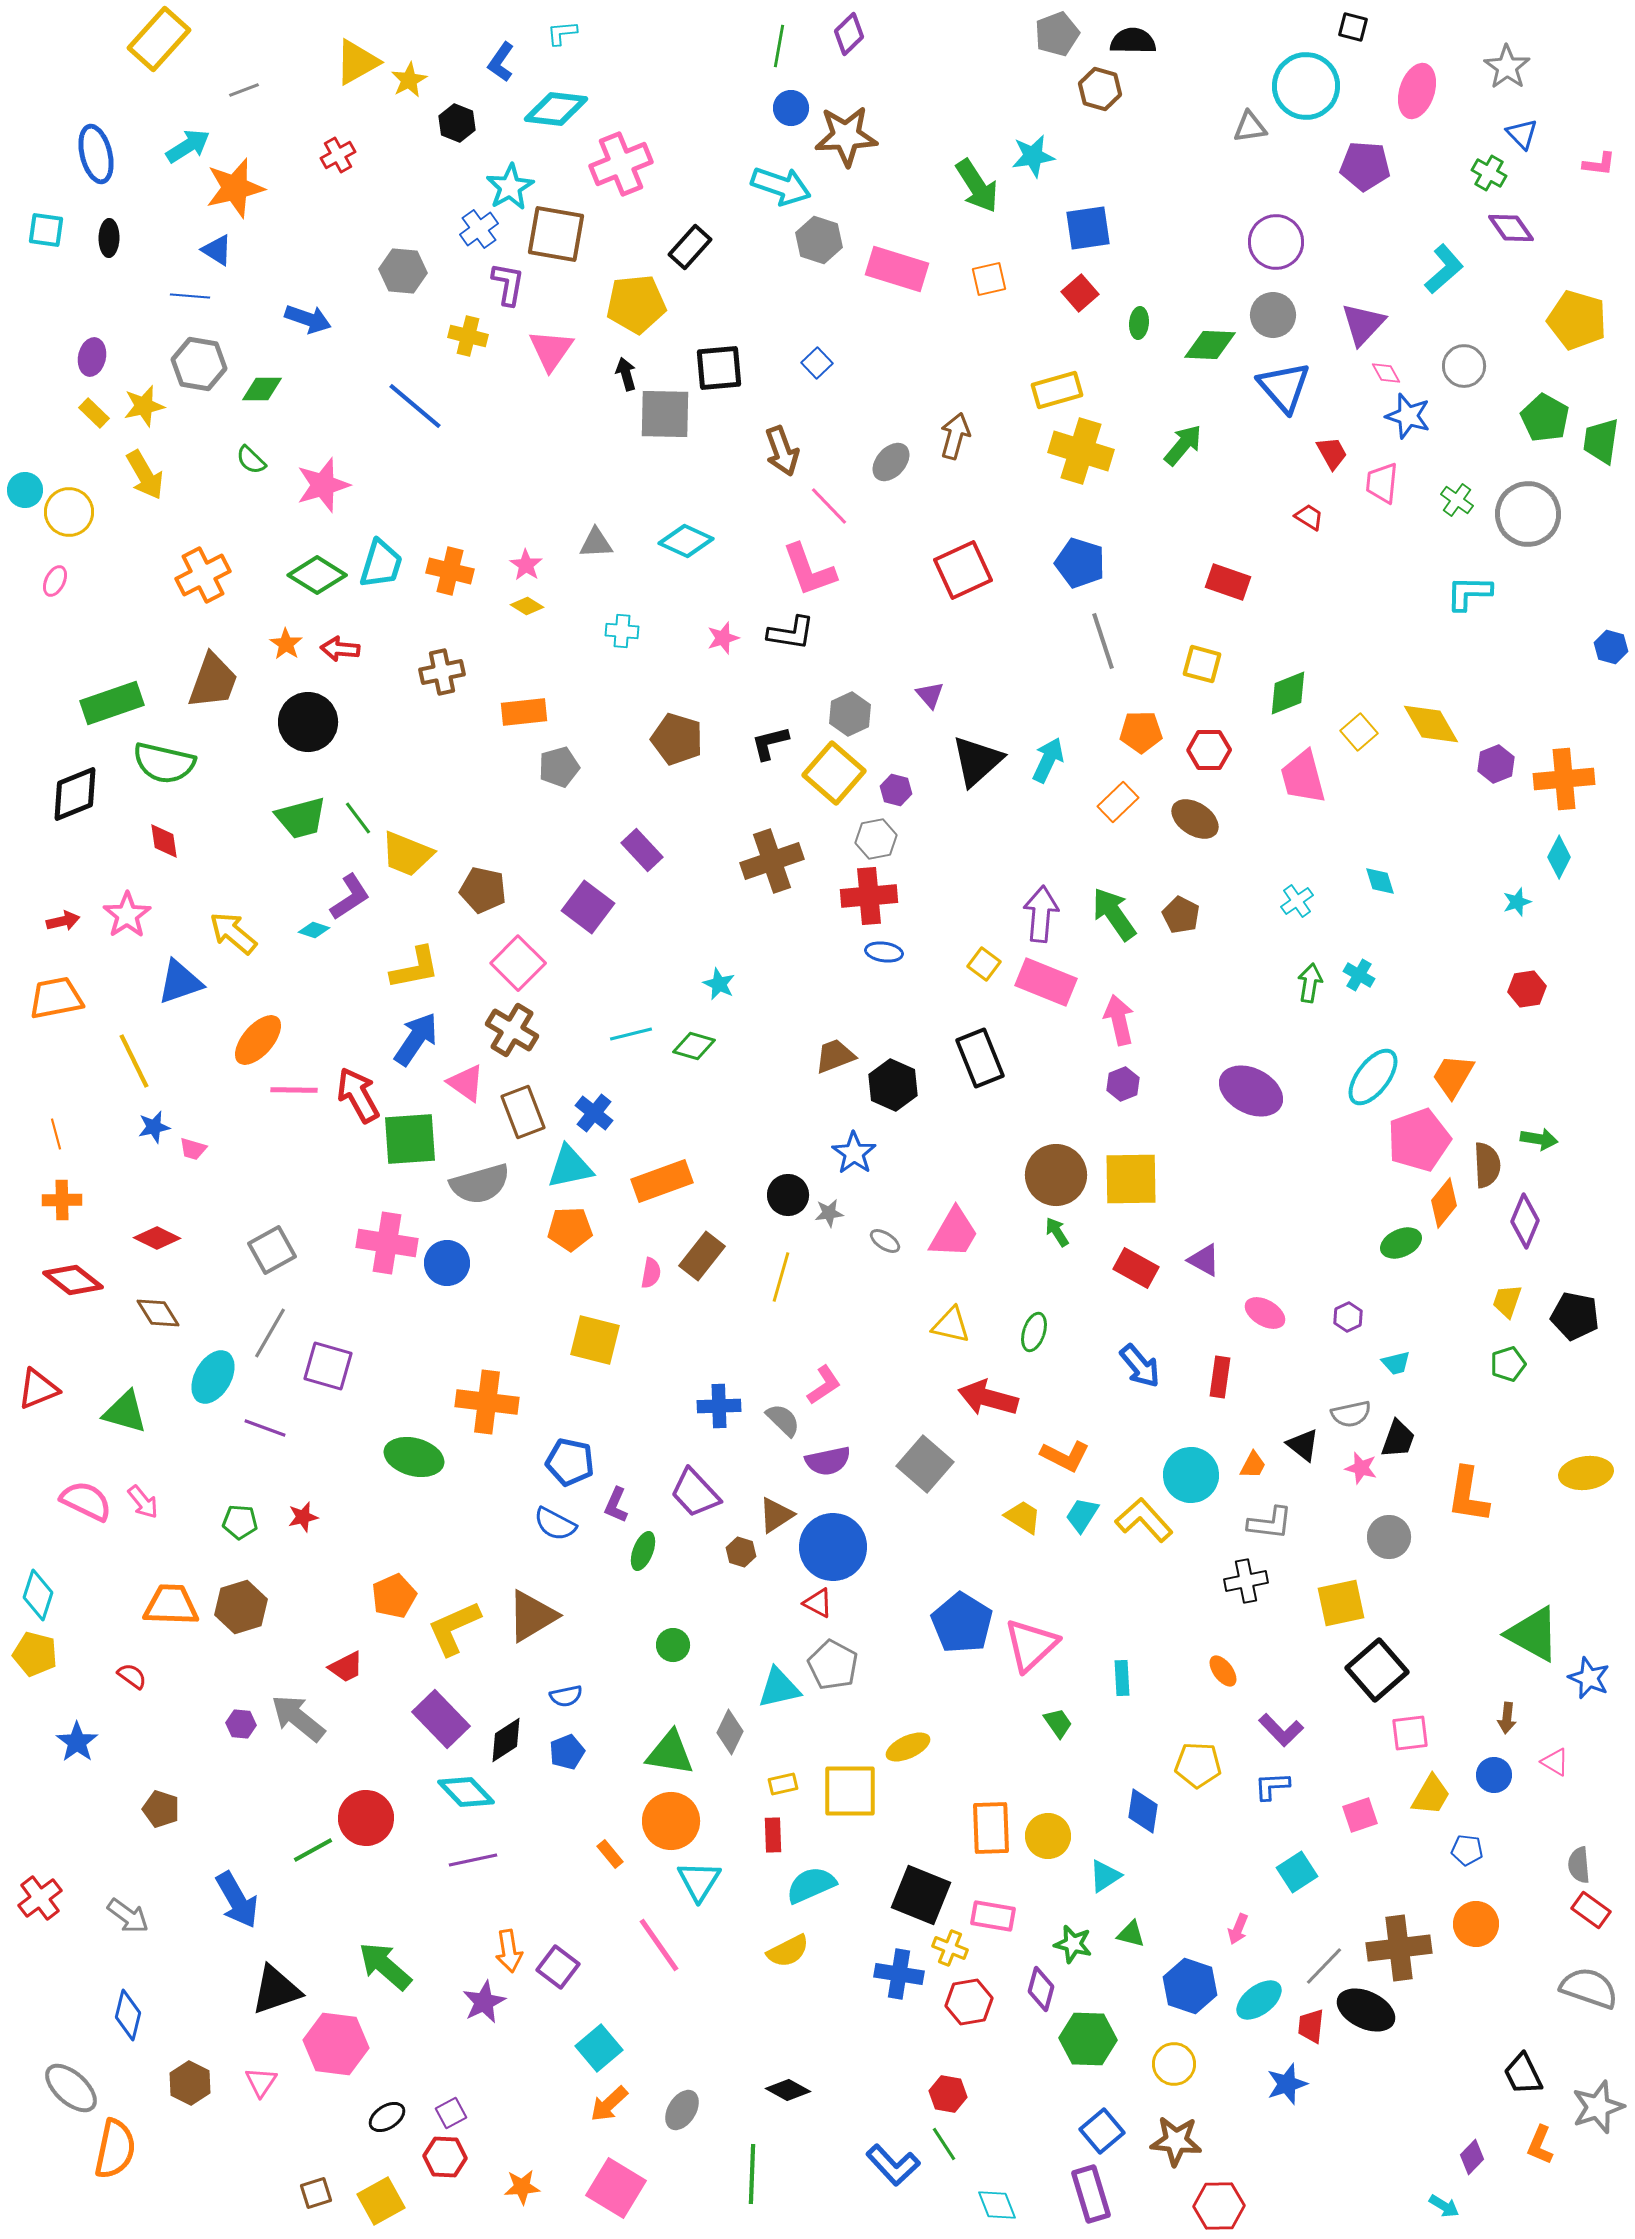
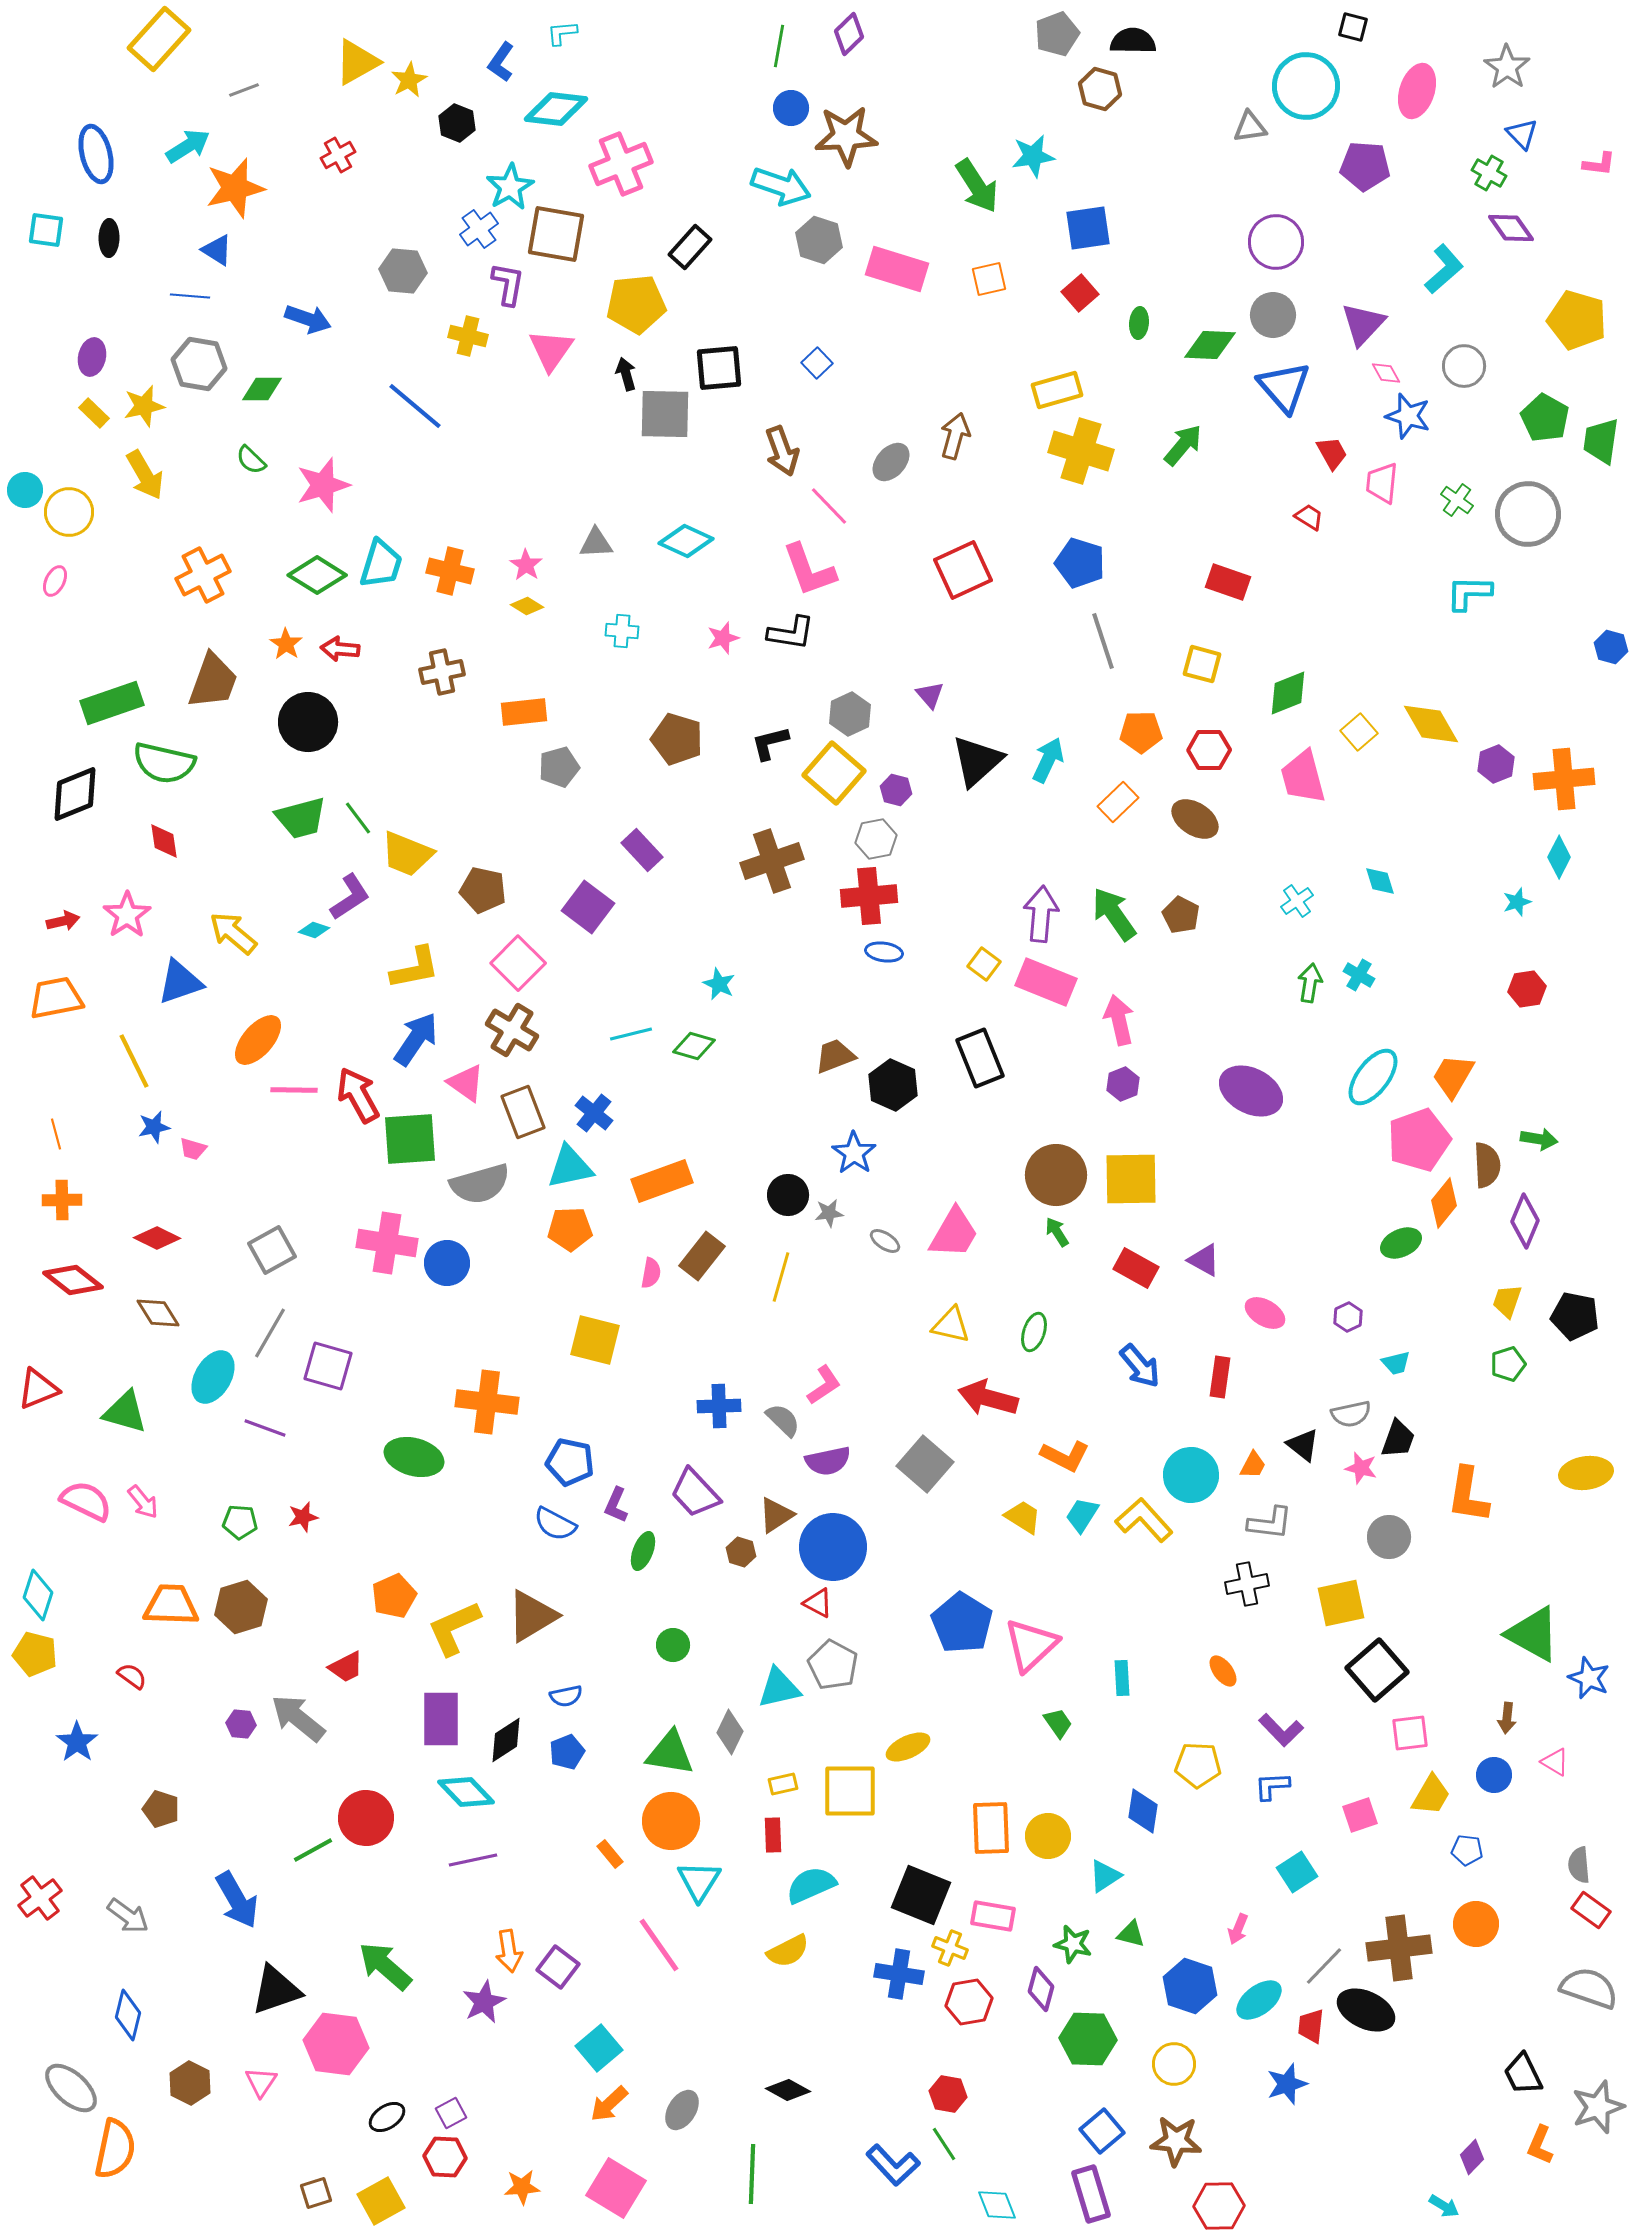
black cross at (1246, 1581): moved 1 px right, 3 px down
purple rectangle at (441, 1719): rotated 44 degrees clockwise
